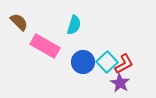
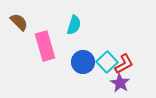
pink rectangle: rotated 44 degrees clockwise
